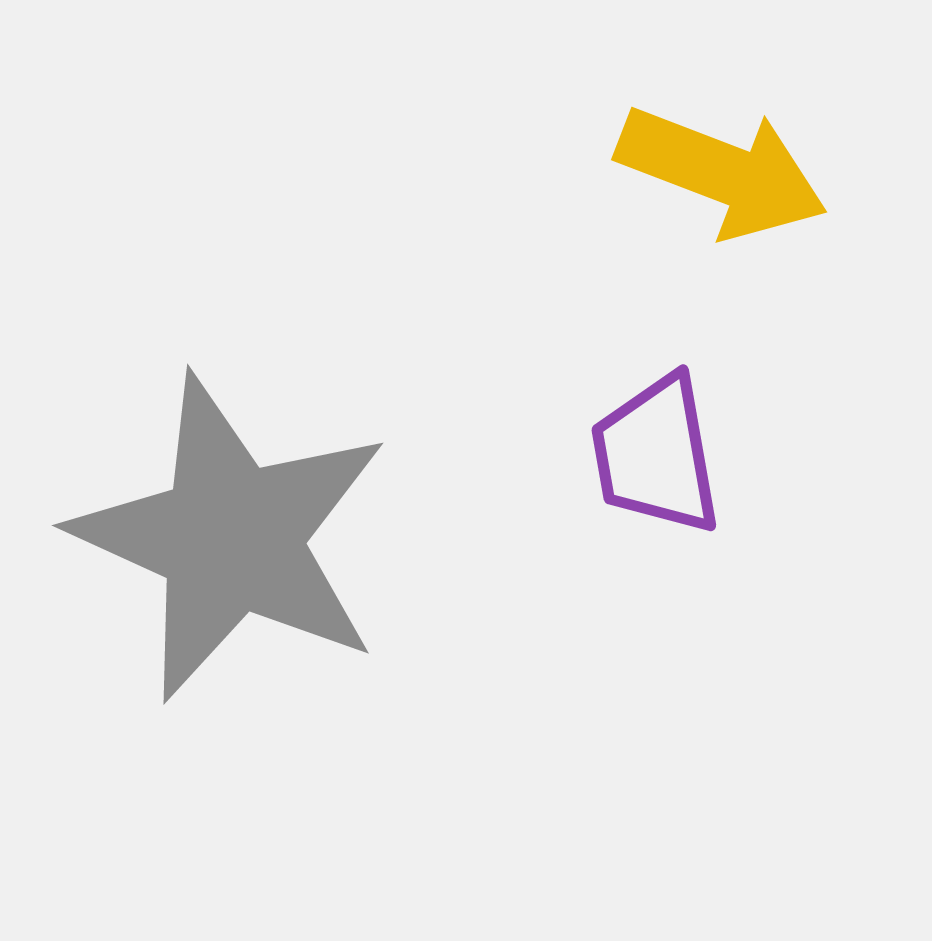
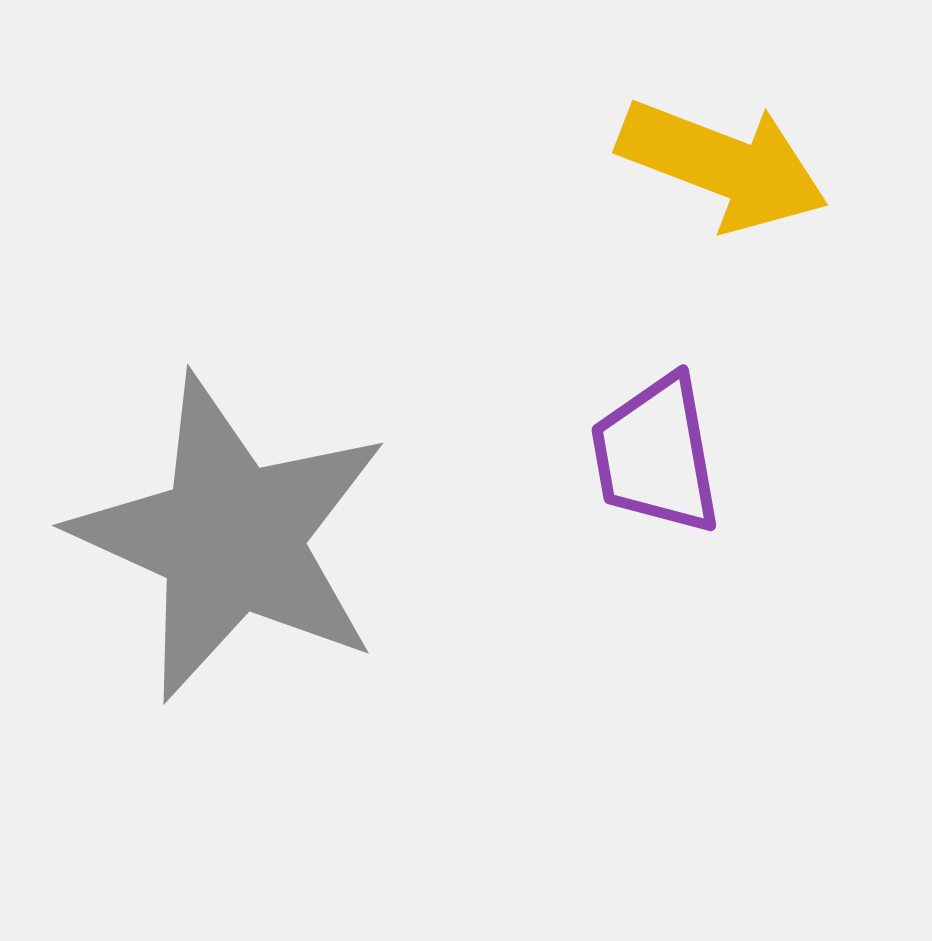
yellow arrow: moved 1 px right, 7 px up
